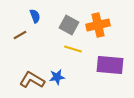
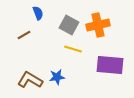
blue semicircle: moved 3 px right, 3 px up
brown line: moved 4 px right
brown L-shape: moved 2 px left
